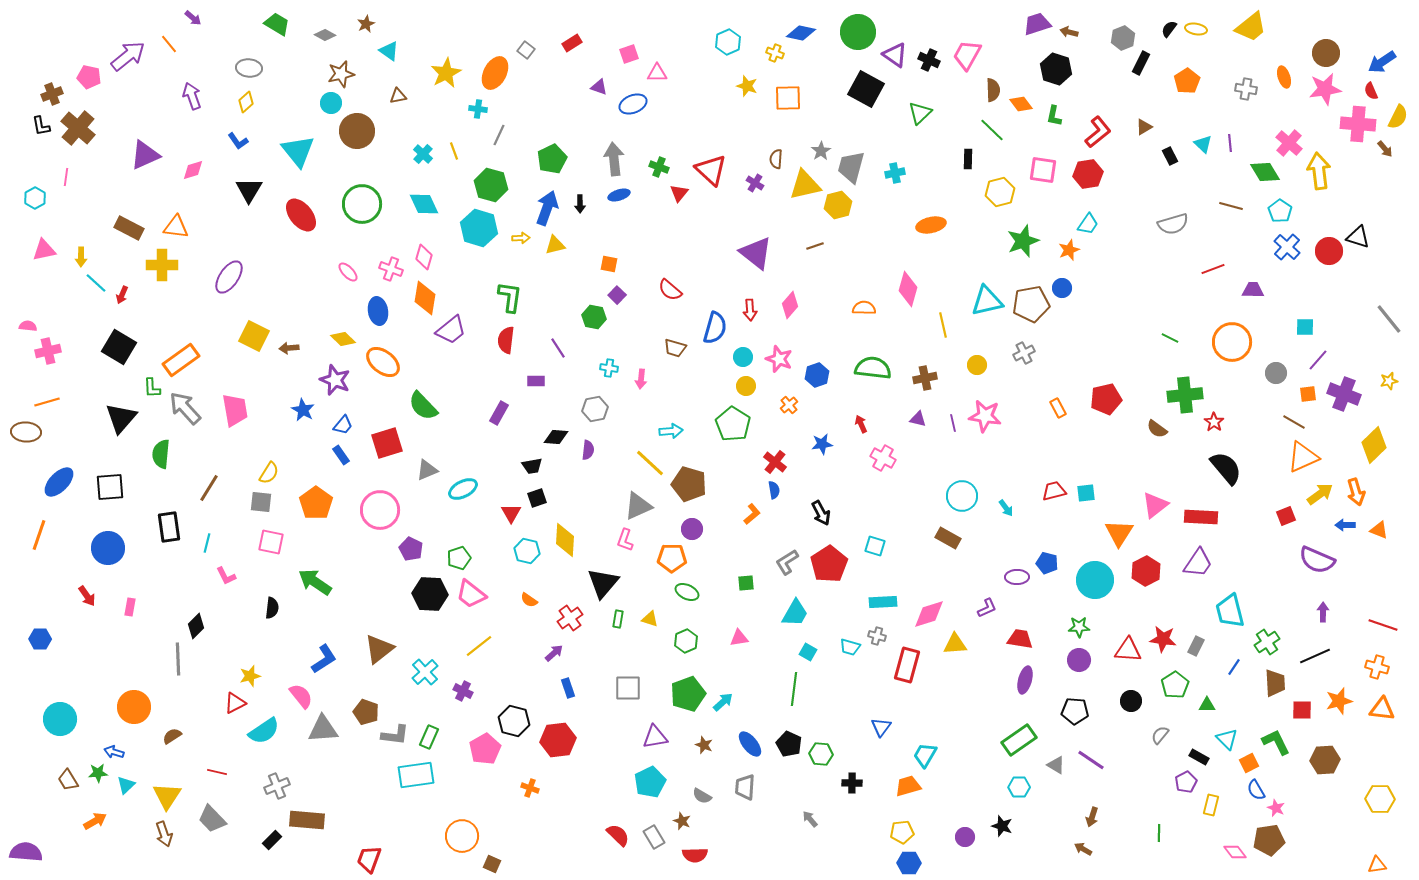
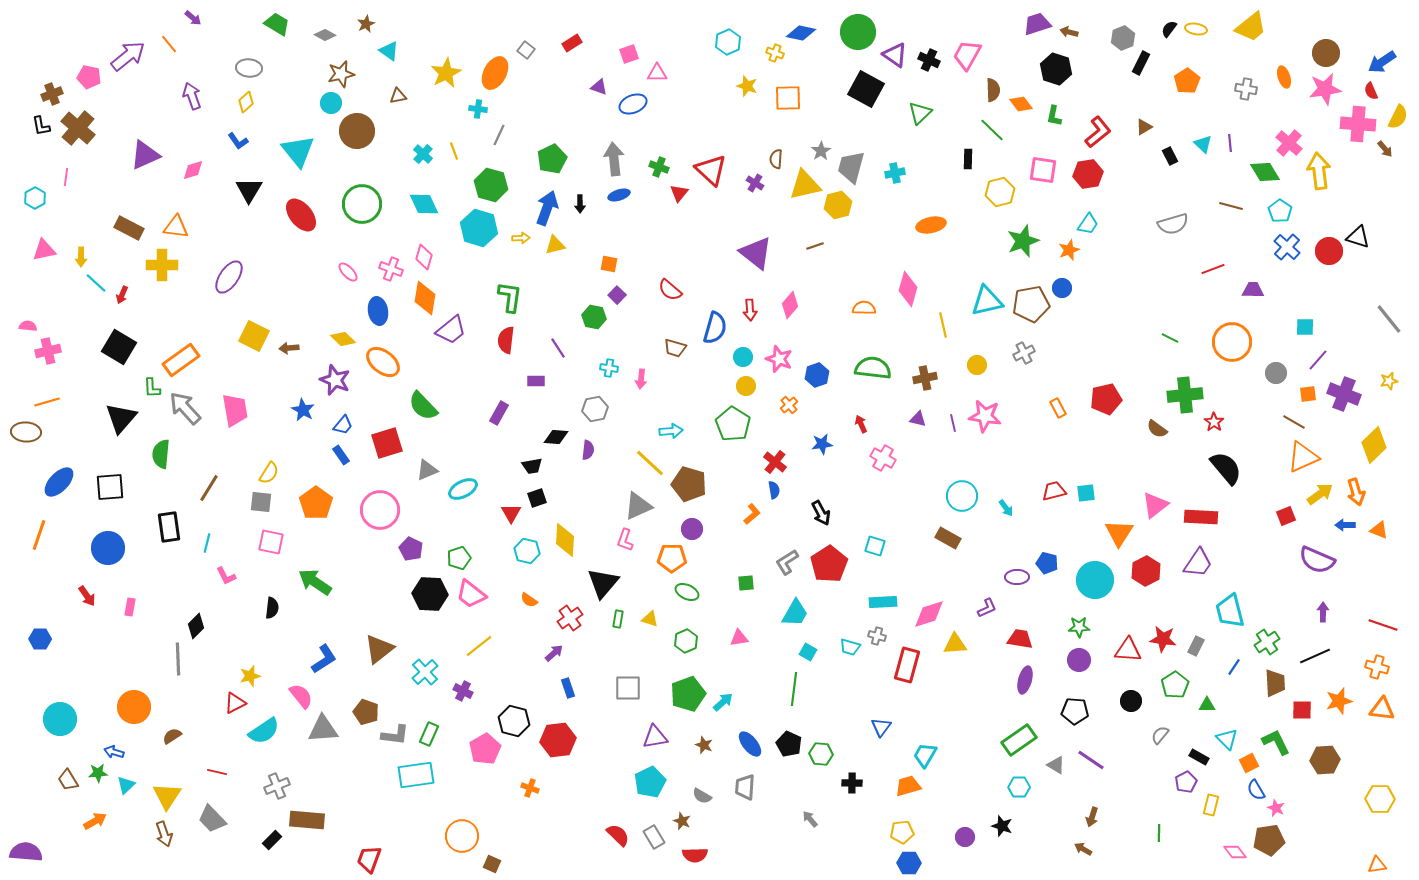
green rectangle at (429, 737): moved 3 px up
